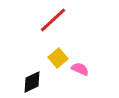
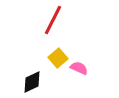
red line: rotated 20 degrees counterclockwise
pink semicircle: moved 1 px left, 1 px up
